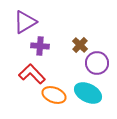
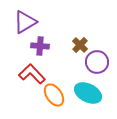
purple circle: moved 1 px up
orange ellipse: rotated 35 degrees clockwise
